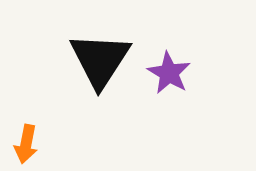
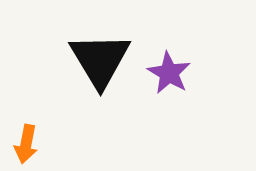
black triangle: rotated 4 degrees counterclockwise
